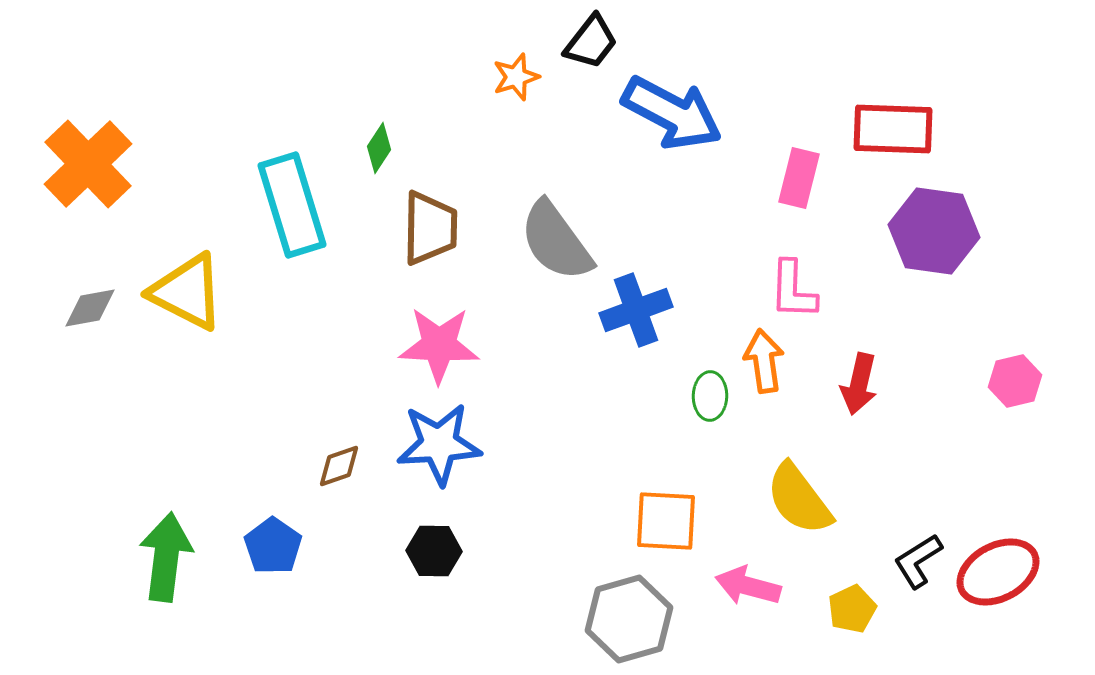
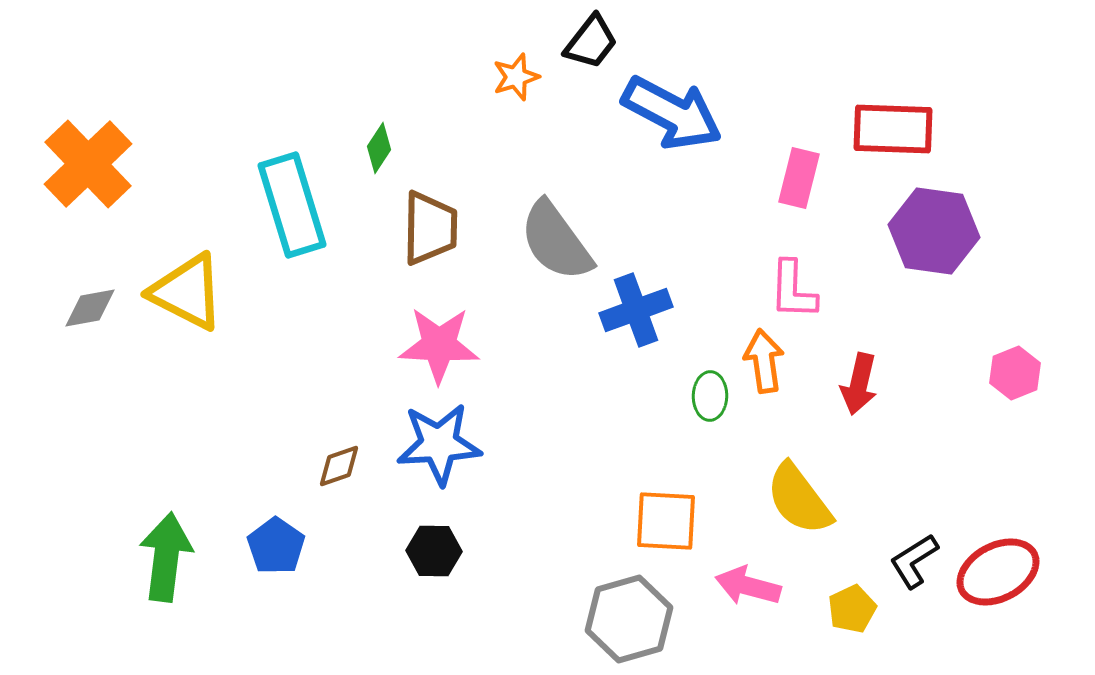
pink hexagon: moved 8 px up; rotated 9 degrees counterclockwise
blue pentagon: moved 3 px right
black L-shape: moved 4 px left
